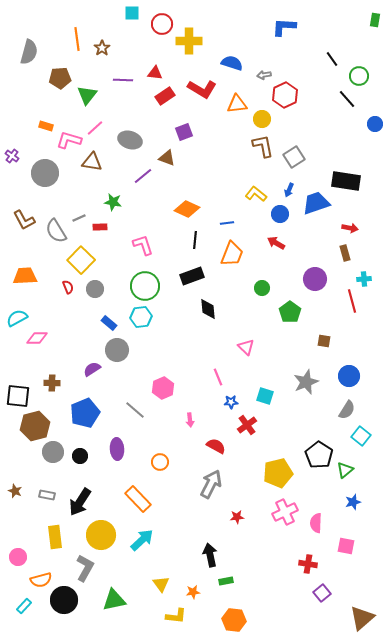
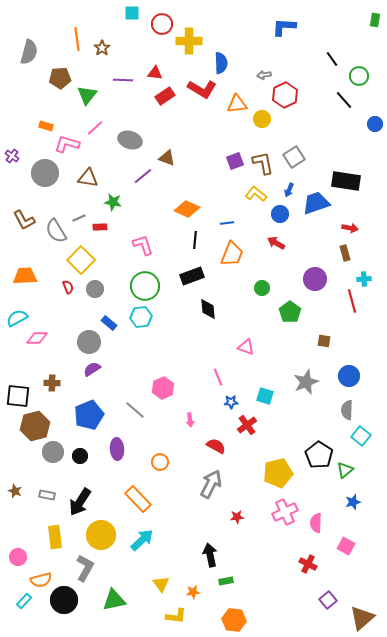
blue semicircle at (232, 63): moved 11 px left; rotated 70 degrees clockwise
black line at (347, 99): moved 3 px left, 1 px down
purple square at (184, 132): moved 51 px right, 29 px down
pink L-shape at (69, 140): moved 2 px left, 4 px down
brown L-shape at (263, 146): moved 17 px down
brown triangle at (92, 162): moved 4 px left, 16 px down
pink triangle at (246, 347): rotated 24 degrees counterclockwise
gray circle at (117, 350): moved 28 px left, 8 px up
gray semicircle at (347, 410): rotated 150 degrees clockwise
blue pentagon at (85, 413): moved 4 px right, 2 px down
pink square at (346, 546): rotated 18 degrees clockwise
red cross at (308, 564): rotated 18 degrees clockwise
purple square at (322, 593): moved 6 px right, 7 px down
cyan rectangle at (24, 606): moved 5 px up
